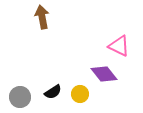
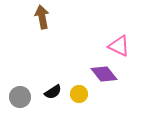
yellow circle: moved 1 px left
